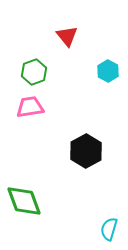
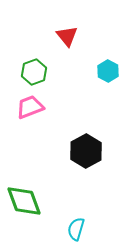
pink trapezoid: rotated 12 degrees counterclockwise
cyan semicircle: moved 33 px left
